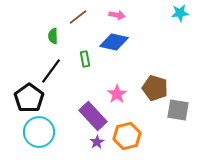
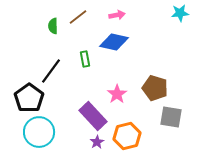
pink arrow: rotated 21 degrees counterclockwise
green semicircle: moved 10 px up
gray square: moved 7 px left, 7 px down
